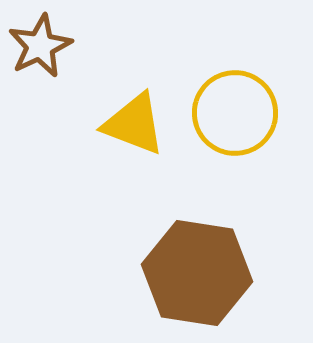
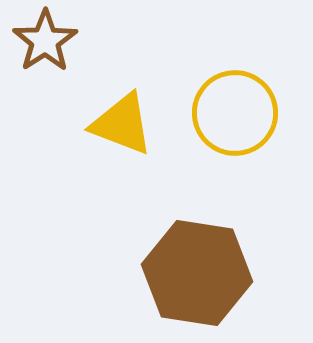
brown star: moved 5 px right, 5 px up; rotated 8 degrees counterclockwise
yellow triangle: moved 12 px left
